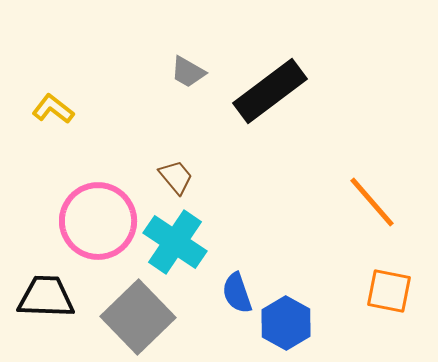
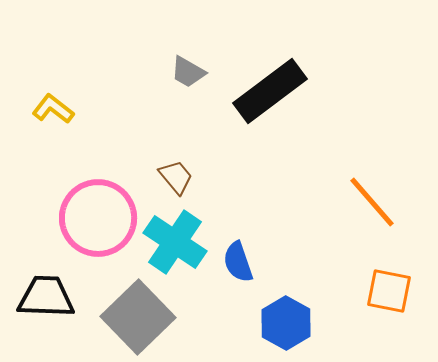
pink circle: moved 3 px up
blue semicircle: moved 1 px right, 31 px up
